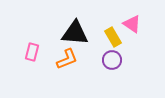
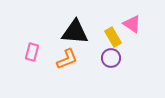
black triangle: moved 1 px up
purple circle: moved 1 px left, 2 px up
